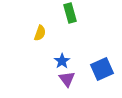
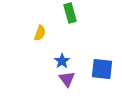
blue square: rotated 30 degrees clockwise
